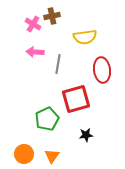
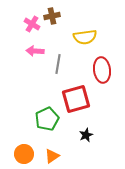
pink cross: moved 1 px left
pink arrow: moved 1 px up
black star: rotated 16 degrees counterclockwise
orange triangle: rotated 21 degrees clockwise
